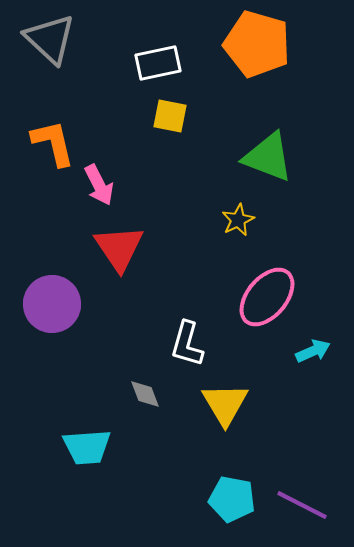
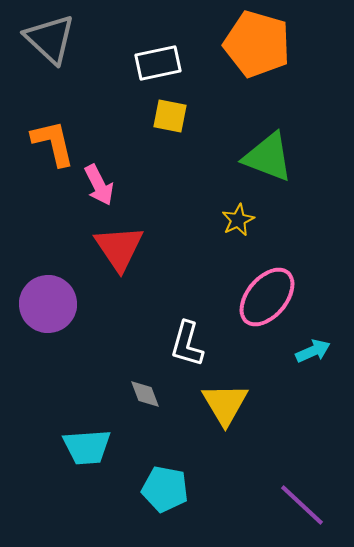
purple circle: moved 4 px left
cyan pentagon: moved 67 px left, 10 px up
purple line: rotated 16 degrees clockwise
